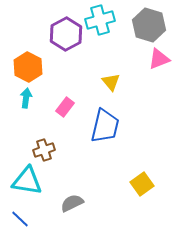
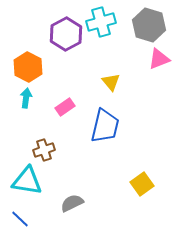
cyan cross: moved 1 px right, 2 px down
pink rectangle: rotated 18 degrees clockwise
